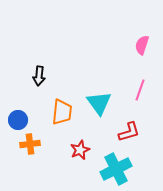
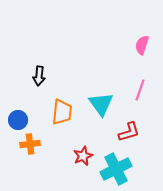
cyan triangle: moved 2 px right, 1 px down
red star: moved 3 px right, 6 px down
